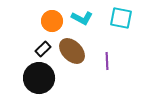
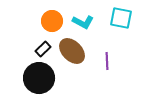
cyan L-shape: moved 1 px right, 4 px down
